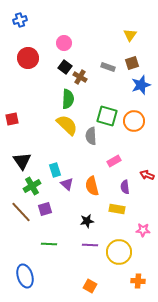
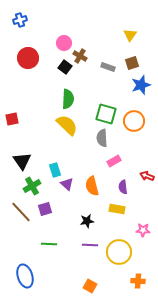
brown cross: moved 21 px up
green square: moved 1 px left, 2 px up
gray semicircle: moved 11 px right, 2 px down
red arrow: moved 1 px down
purple semicircle: moved 2 px left
